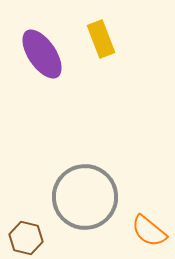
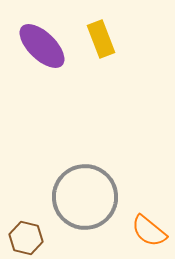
purple ellipse: moved 8 px up; rotated 12 degrees counterclockwise
